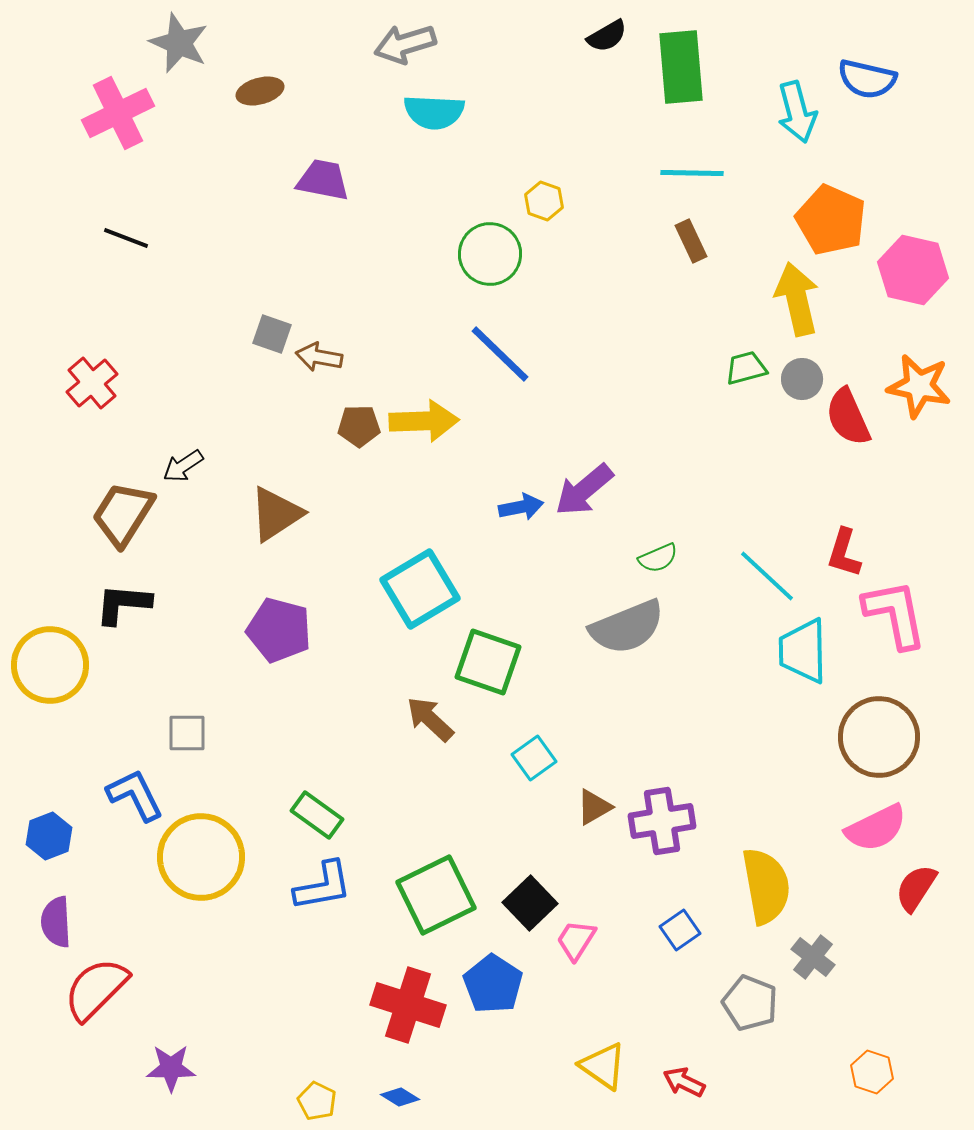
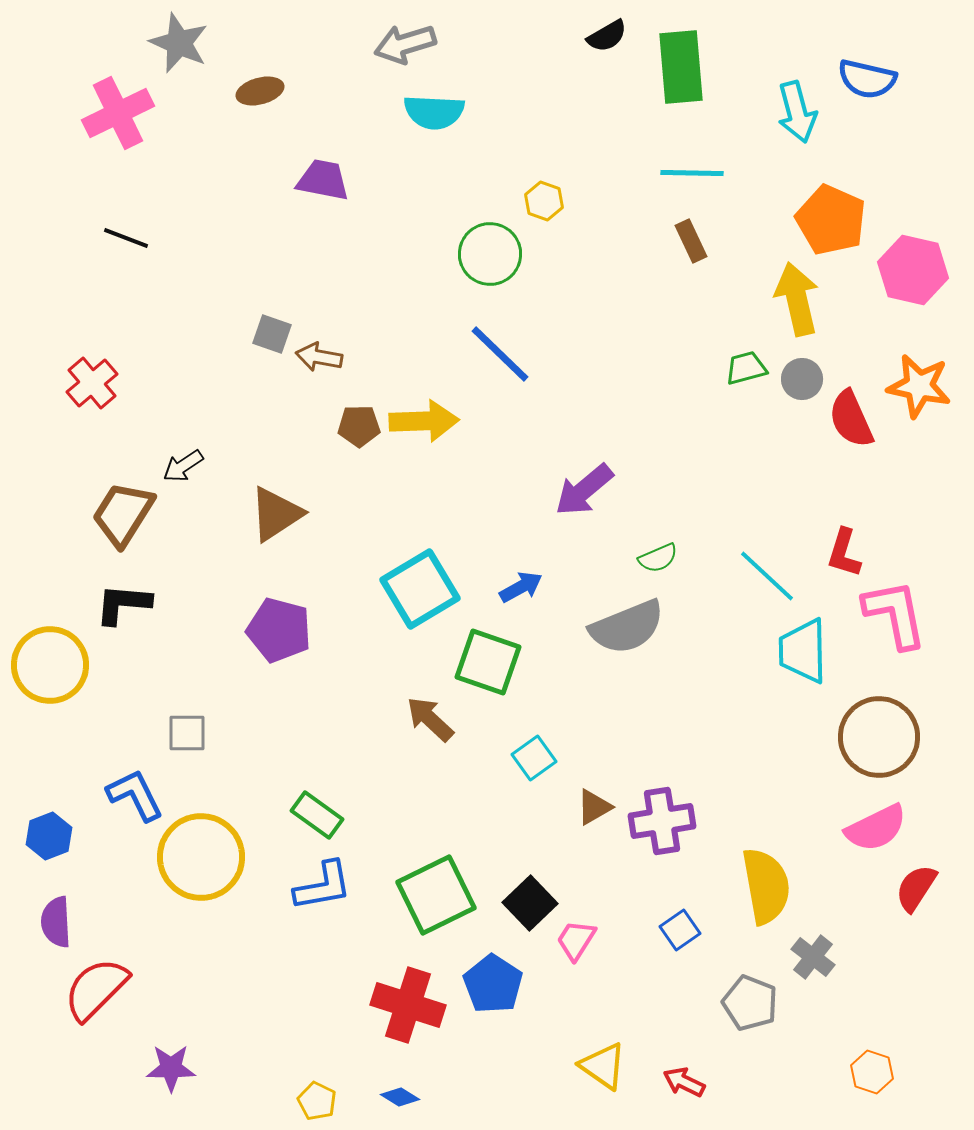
red semicircle at (848, 417): moved 3 px right, 2 px down
blue arrow at (521, 507): moved 80 px down; rotated 18 degrees counterclockwise
